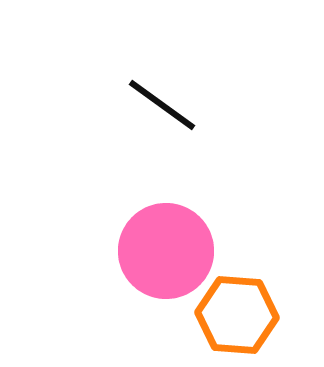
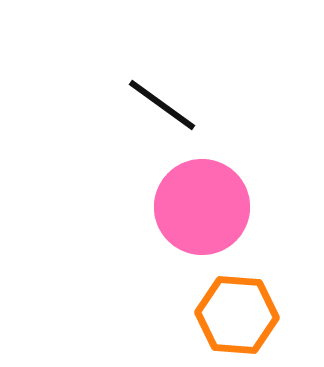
pink circle: moved 36 px right, 44 px up
